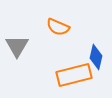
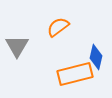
orange semicircle: rotated 120 degrees clockwise
orange rectangle: moved 1 px right, 1 px up
